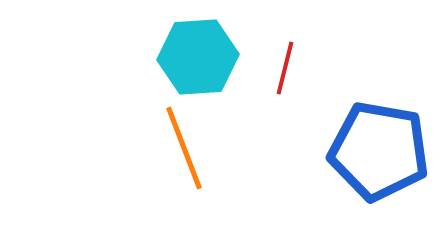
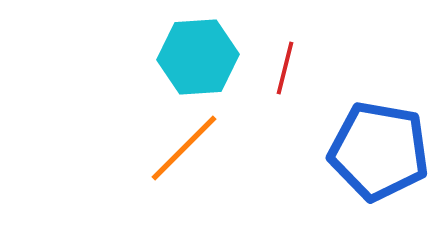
orange line: rotated 66 degrees clockwise
